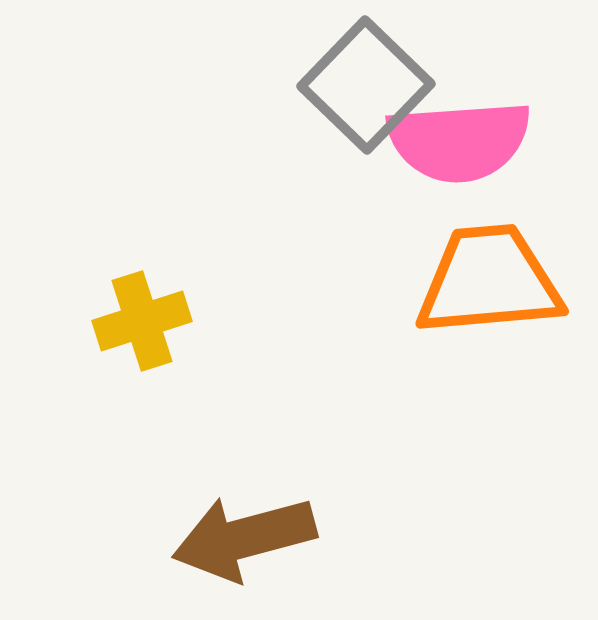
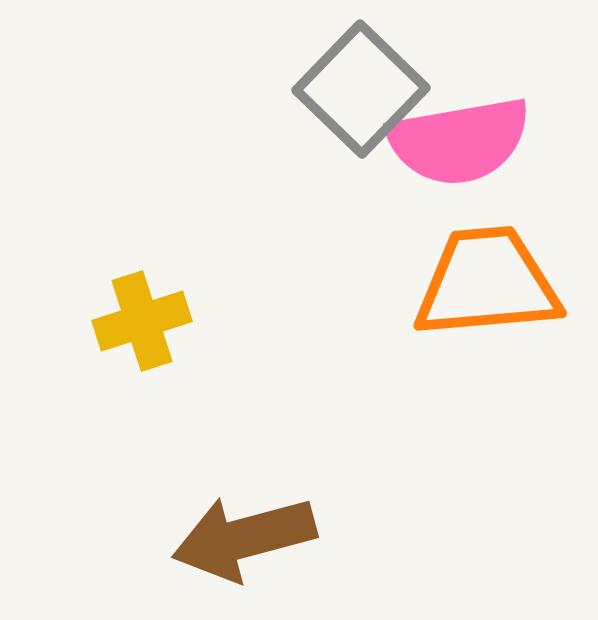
gray square: moved 5 px left, 4 px down
pink semicircle: rotated 6 degrees counterclockwise
orange trapezoid: moved 2 px left, 2 px down
